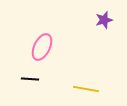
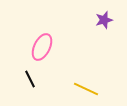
black line: rotated 60 degrees clockwise
yellow line: rotated 15 degrees clockwise
